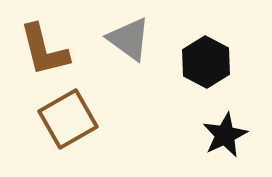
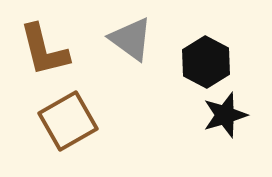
gray triangle: moved 2 px right
brown square: moved 2 px down
black star: moved 20 px up; rotated 9 degrees clockwise
